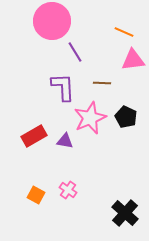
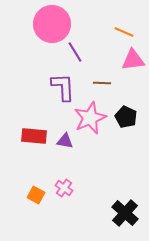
pink circle: moved 3 px down
red rectangle: rotated 35 degrees clockwise
pink cross: moved 4 px left, 2 px up
